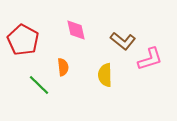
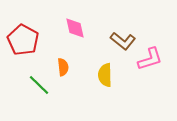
pink diamond: moved 1 px left, 2 px up
